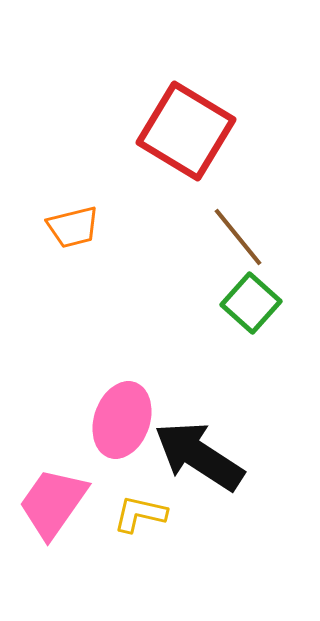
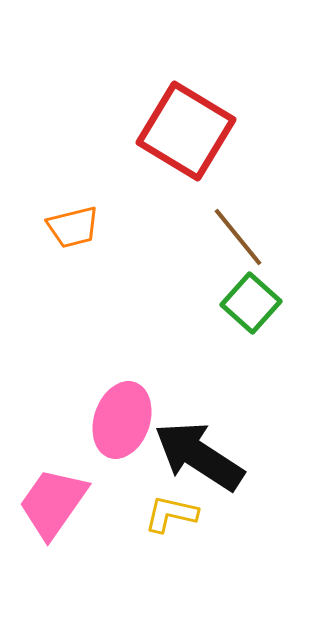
yellow L-shape: moved 31 px right
